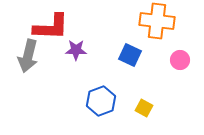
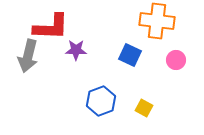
pink circle: moved 4 px left
